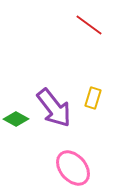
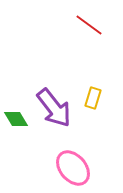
green diamond: rotated 30 degrees clockwise
